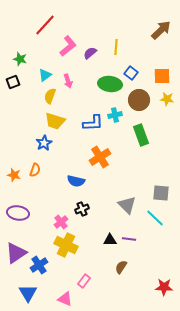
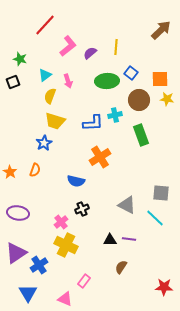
orange square: moved 2 px left, 3 px down
green ellipse: moved 3 px left, 3 px up; rotated 10 degrees counterclockwise
orange star: moved 4 px left, 3 px up; rotated 16 degrees clockwise
gray triangle: rotated 18 degrees counterclockwise
